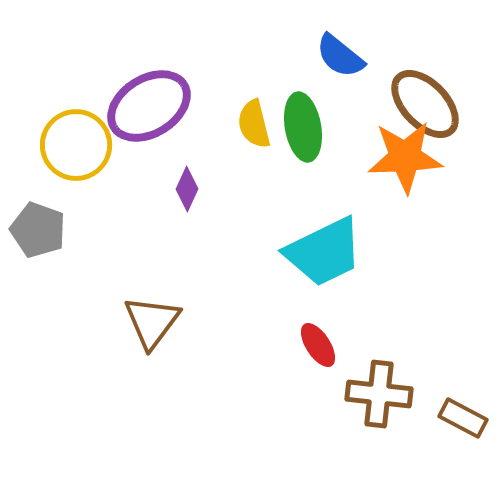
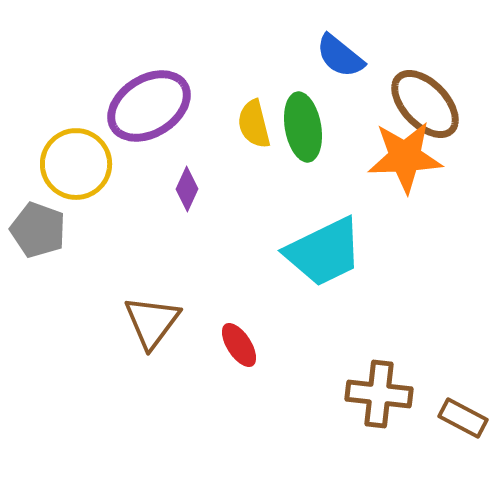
yellow circle: moved 19 px down
red ellipse: moved 79 px left
